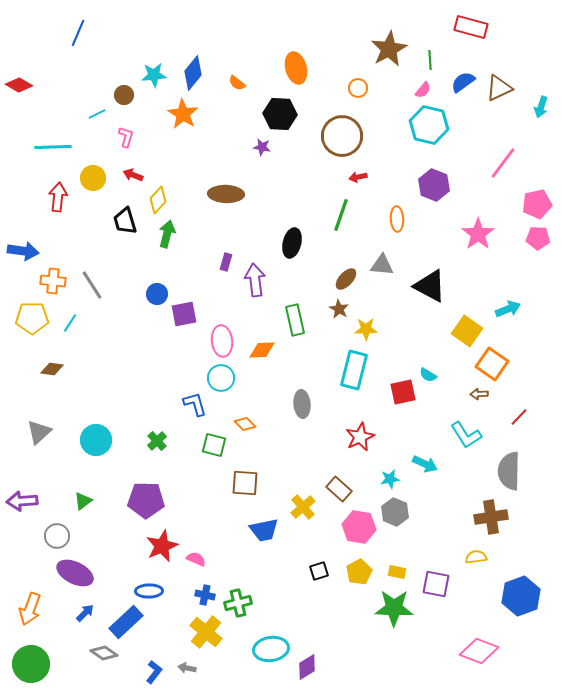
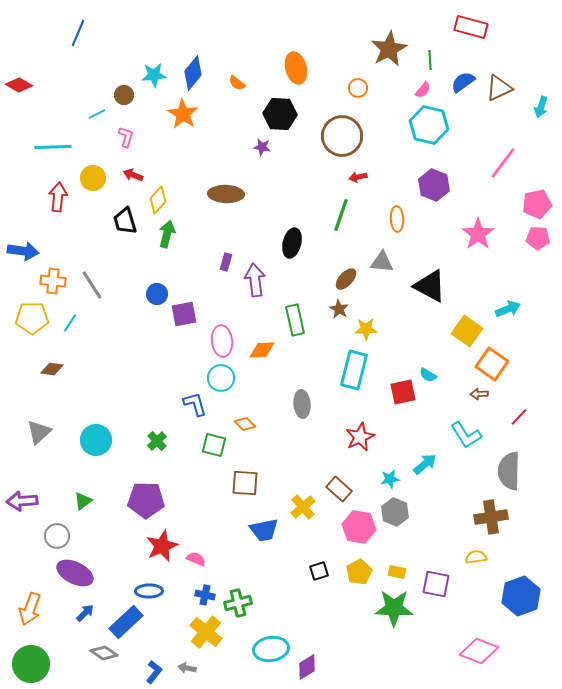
gray triangle at (382, 265): moved 3 px up
cyan arrow at (425, 464): rotated 65 degrees counterclockwise
